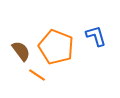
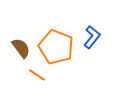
blue L-shape: moved 4 px left, 1 px down; rotated 55 degrees clockwise
brown semicircle: moved 3 px up
